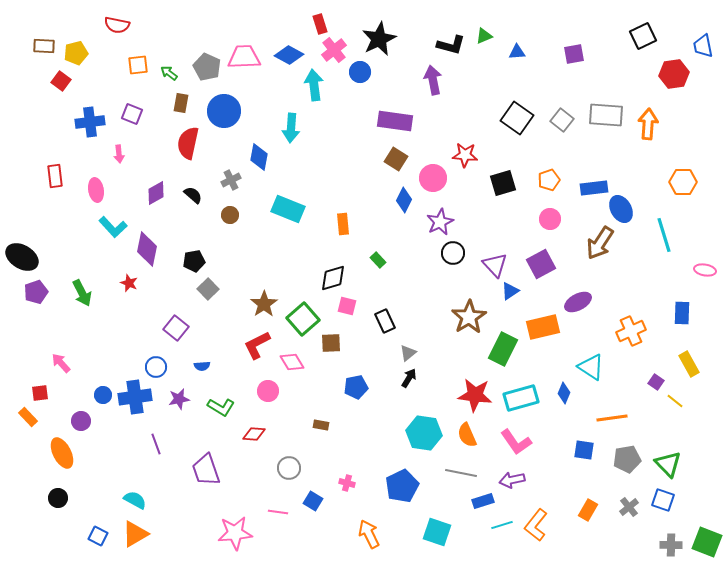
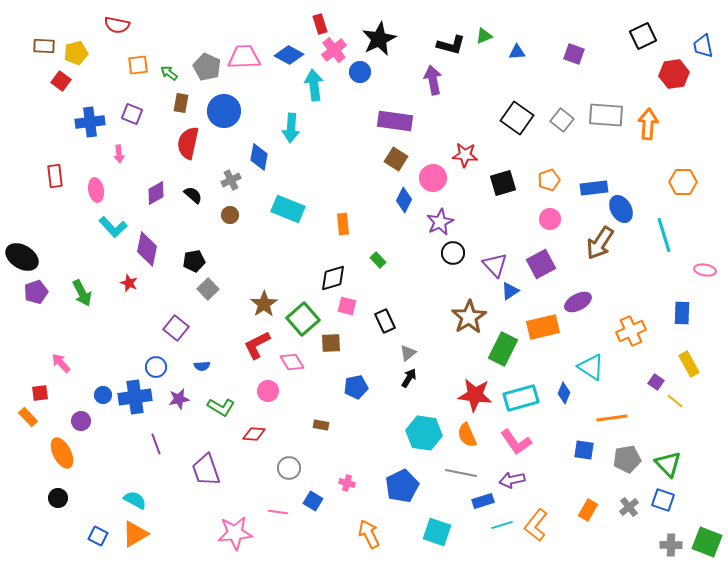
purple square at (574, 54): rotated 30 degrees clockwise
